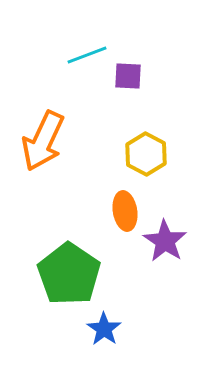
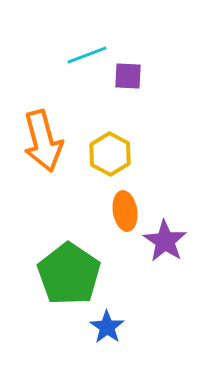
orange arrow: rotated 40 degrees counterclockwise
yellow hexagon: moved 36 px left
blue star: moved 3 px right, 2 px up
